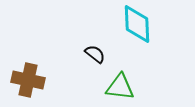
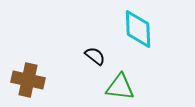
cyan diamond: moved 1 px right, 5 px down
black semicircle: moved 2 px down
